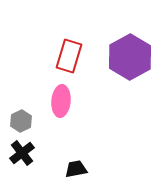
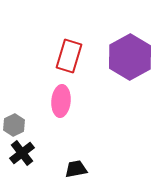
gray hexagon: moved 7 px left, 4 px down
